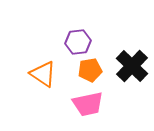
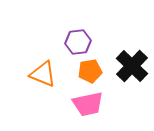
orange pentagon: moved 1 px down
orange triangle: rotated 12 degrees counterclockwise
